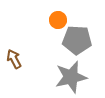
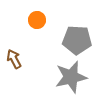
orange circle: moved 21 px left
